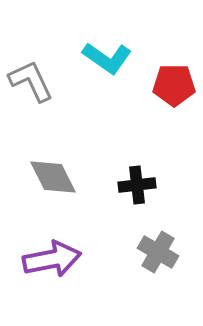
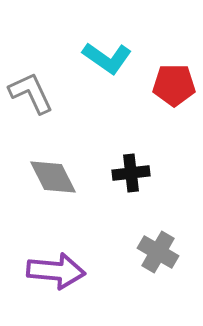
gray L-shape: moved 12 px down
black cross: moved 6 px left, 12 px up
purple arrow: moved 4 px right, 12 px down; rotated 16 degrees clockwise
